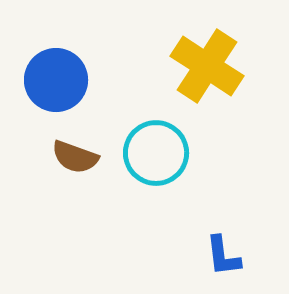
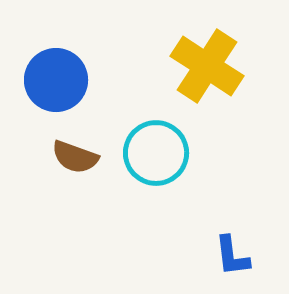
blue L-shape: moved 9 px right
